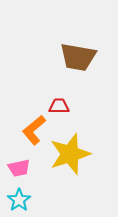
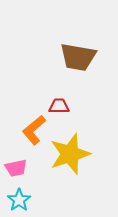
pink trapezoid: moved 3 px left
